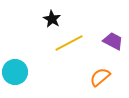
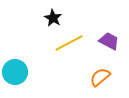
black star: moved 1 px right, 1 px up
purple trapezoid: moved 4 px left
